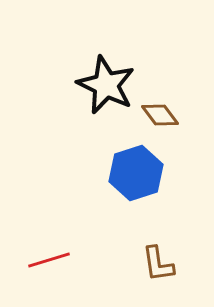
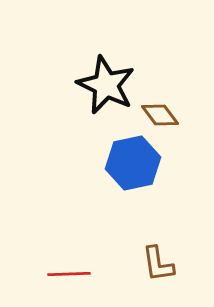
blue hexagon: moved 3 px left, 10 px up; rotated 6 degrees clockwise
red line: moved 20 px right, 14 px down; rotated 15 degrees clockwise
